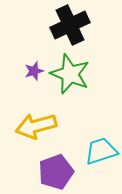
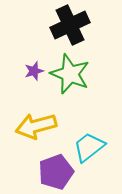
cyan trapezoid: moved 12 px left, 4 px up; rotated 20 degrees counterclockwise
